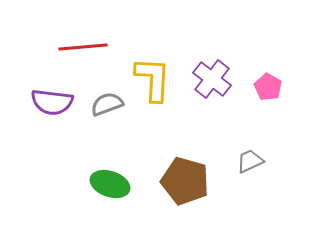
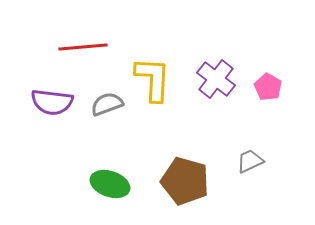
purple cross: moved 4 px right
